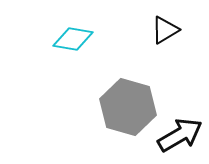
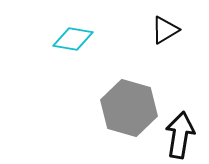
gray hexagon: moved 1 px right, 1 px down
black arrow: rotated 51 degrees counterclockwise
